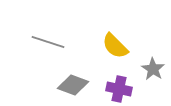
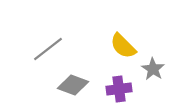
gray line: moved 7 px down; rotated 56 degrees counterclockwise
yellow semicircle: moved 8 px right
purple cross: rotated 20 degrees counterclockwise
